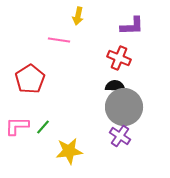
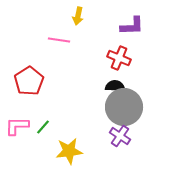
red pentagon: moved 1 px left, 2 px down
